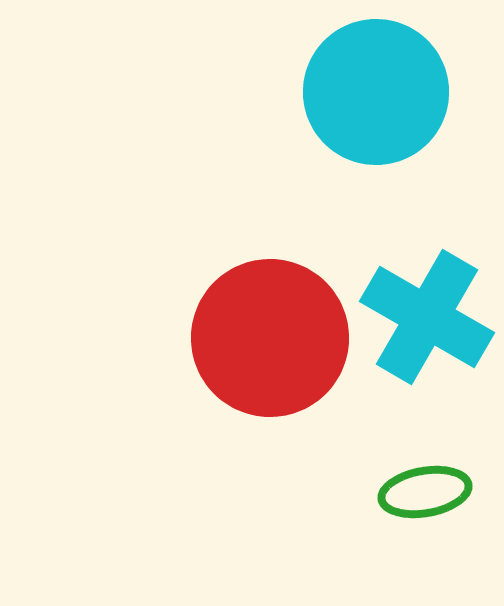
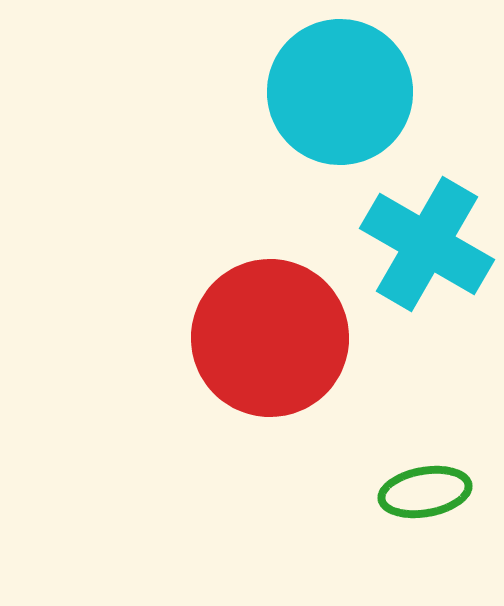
cyan circle: moved 36 px left
cyan cross: moved 73 px up
